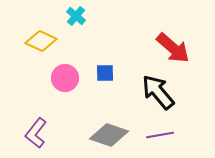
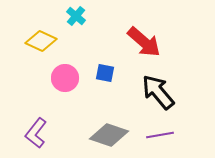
red arrow: moved 29 px left, 6 px up
blue square: rotated 12 degrees clockwise
